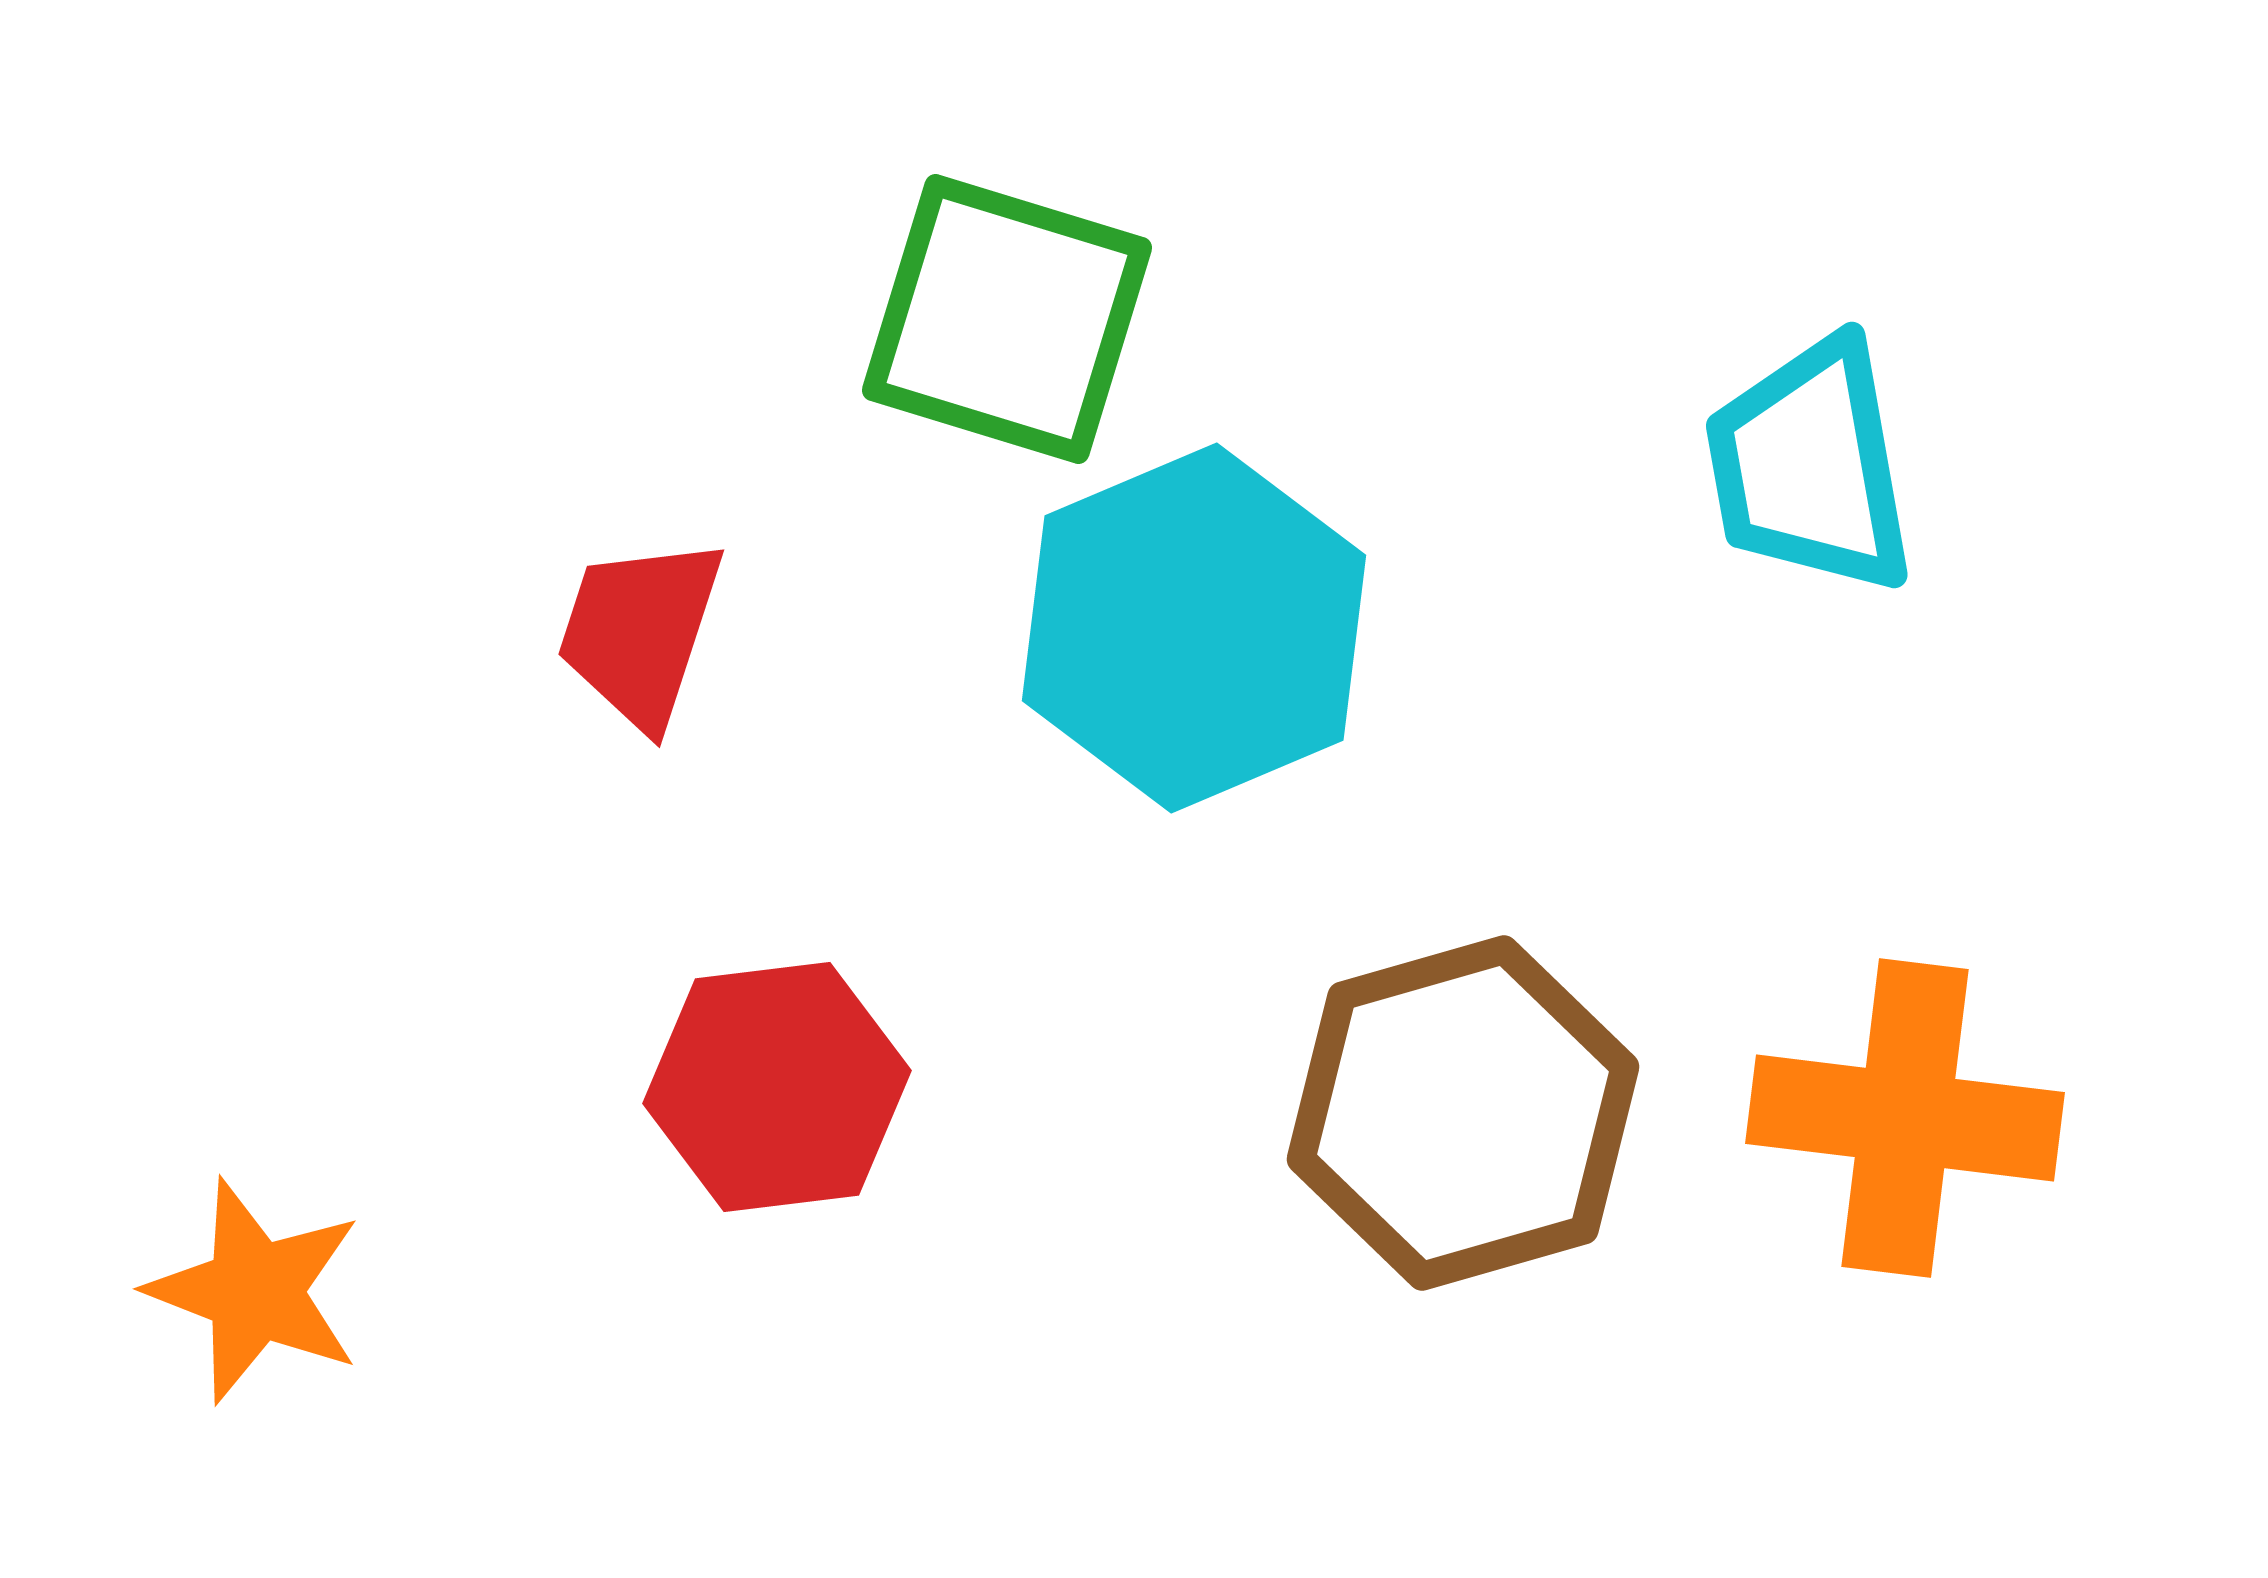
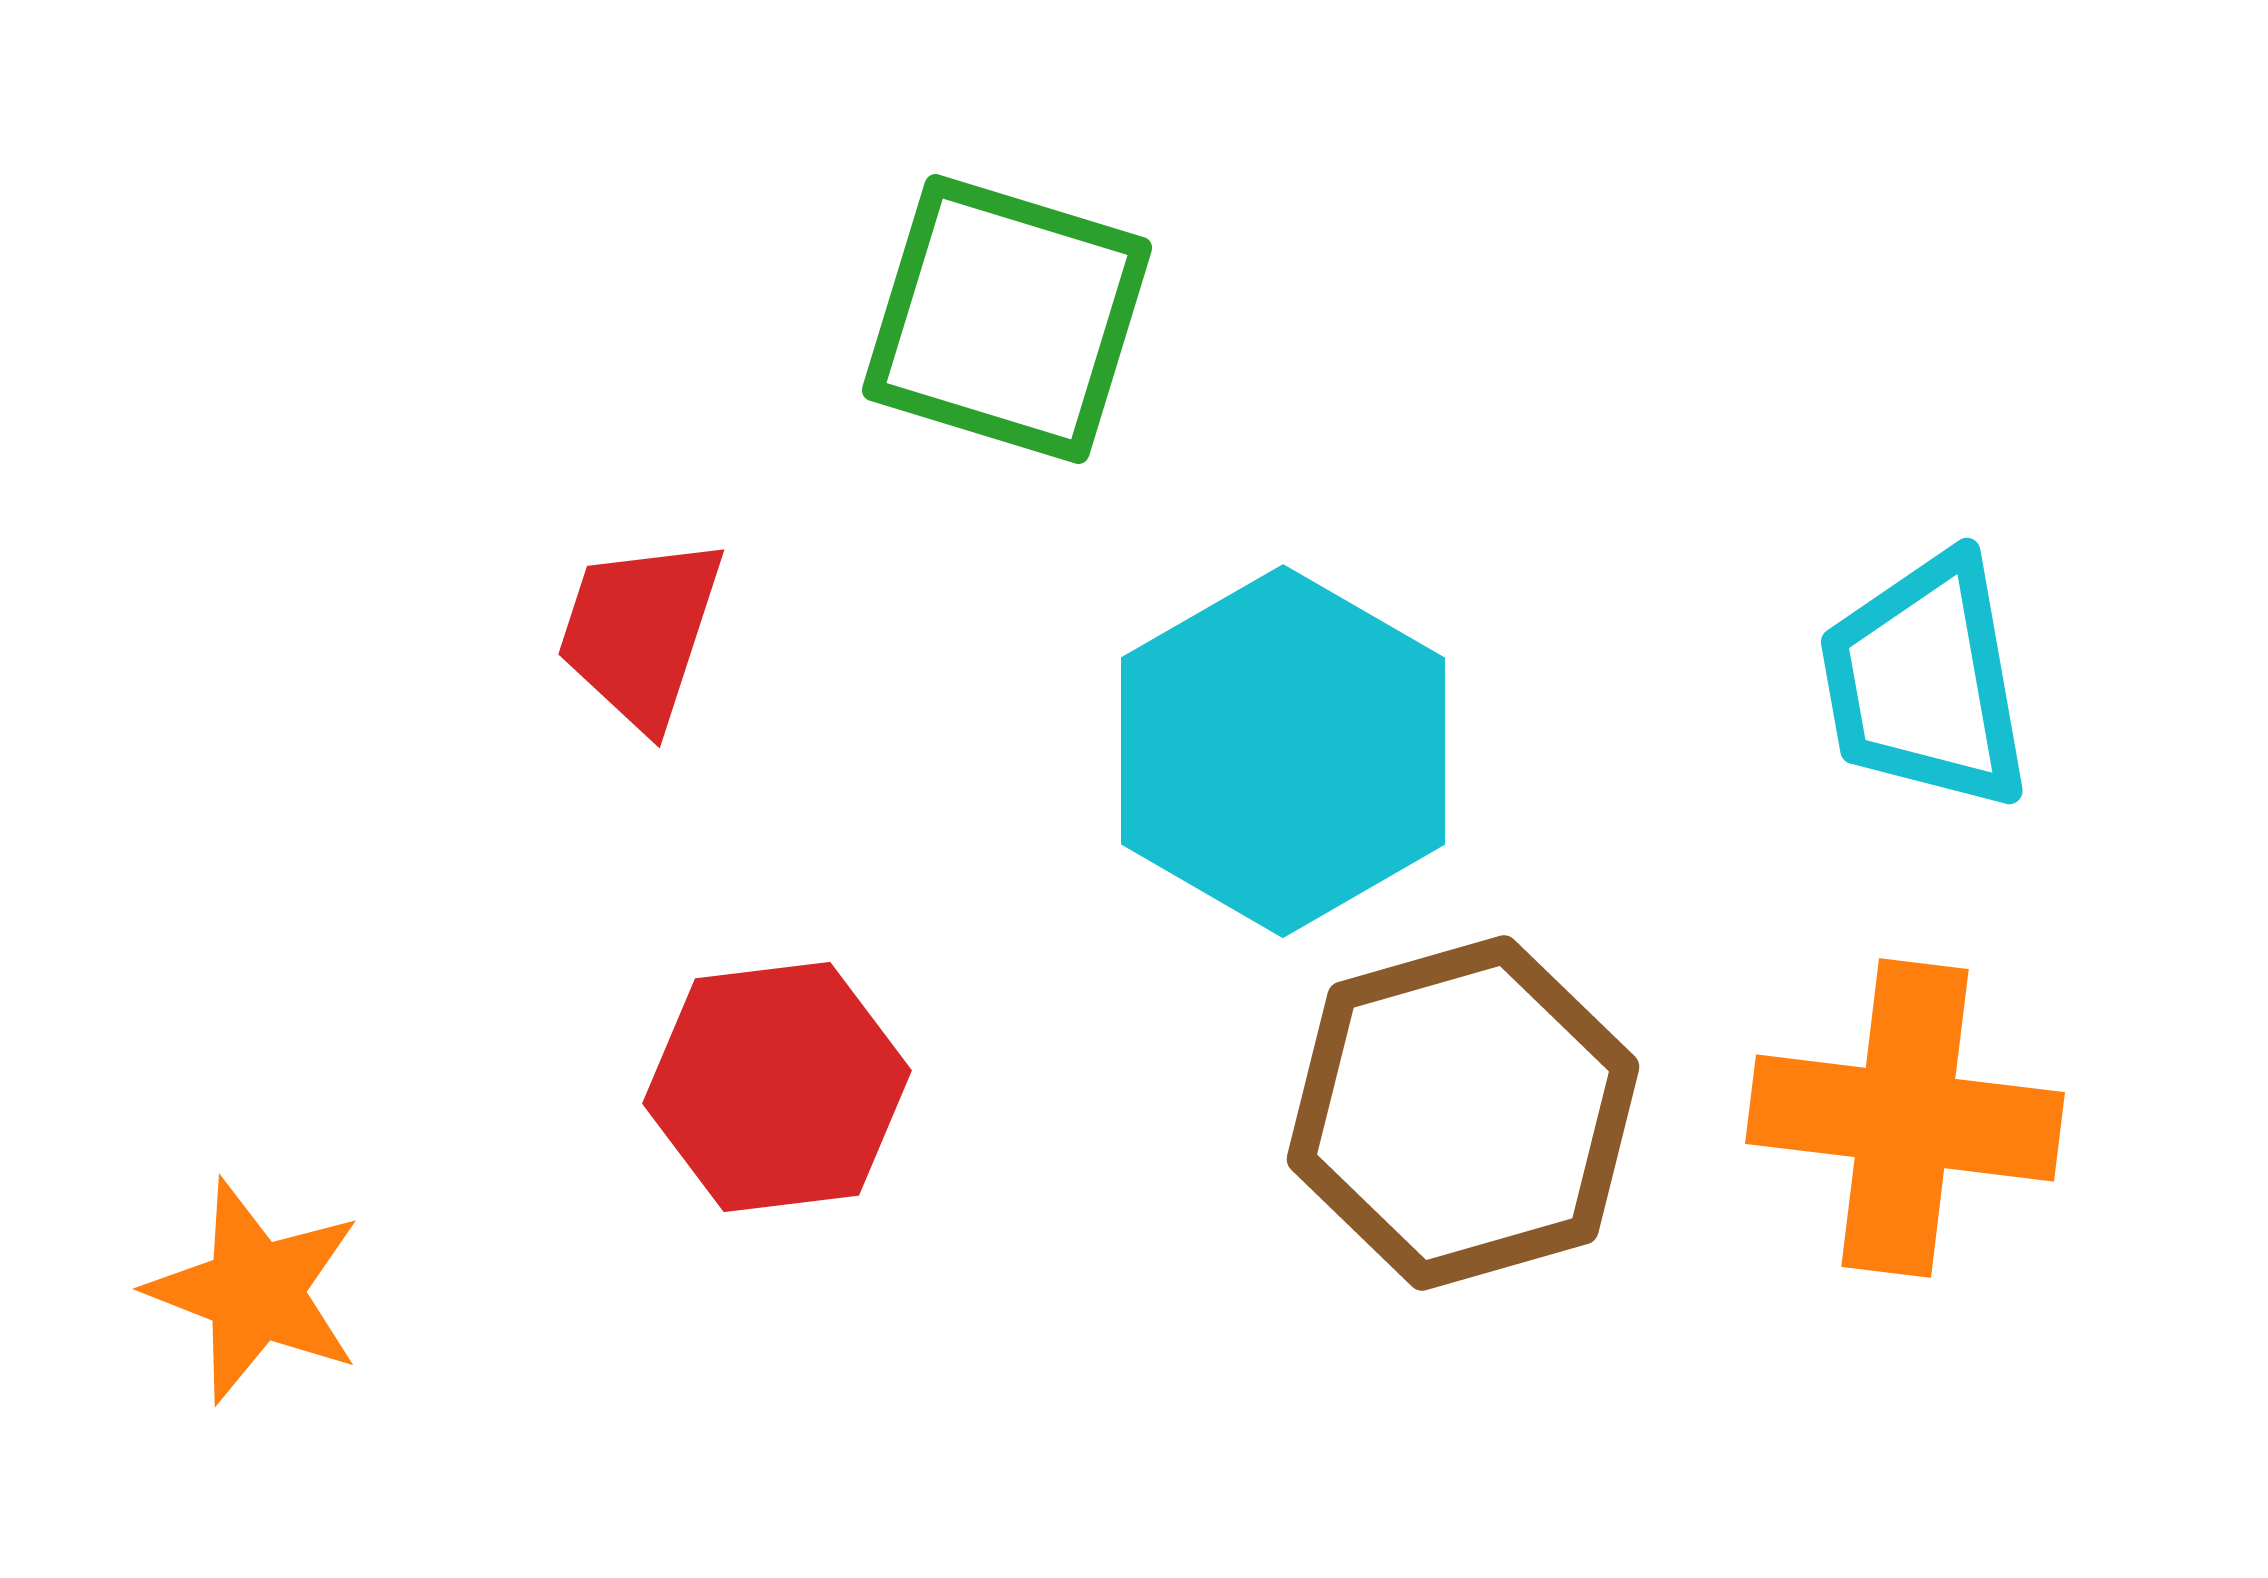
cyan trapezoid: moved 115 px right, 216 px down
cyan hexagon: moved 89 px right, 123 px down; rotated 7 degrees counterclockwise
